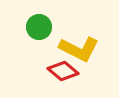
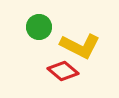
yellow L-shape: moved 1 px right, 3 px up
